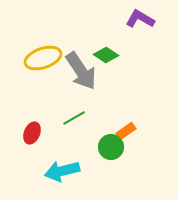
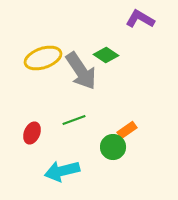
green line: moved 2 px down; rotated 10 degrees clockwise
orange rectangle: moved 1 px right, 1 px up
green circle: moved 2 px right
